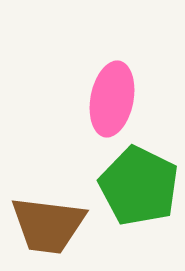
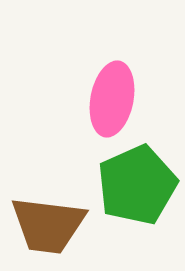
green pentagon: moved 2 px left, 1 px up; rotated 22 degrees clockwise
